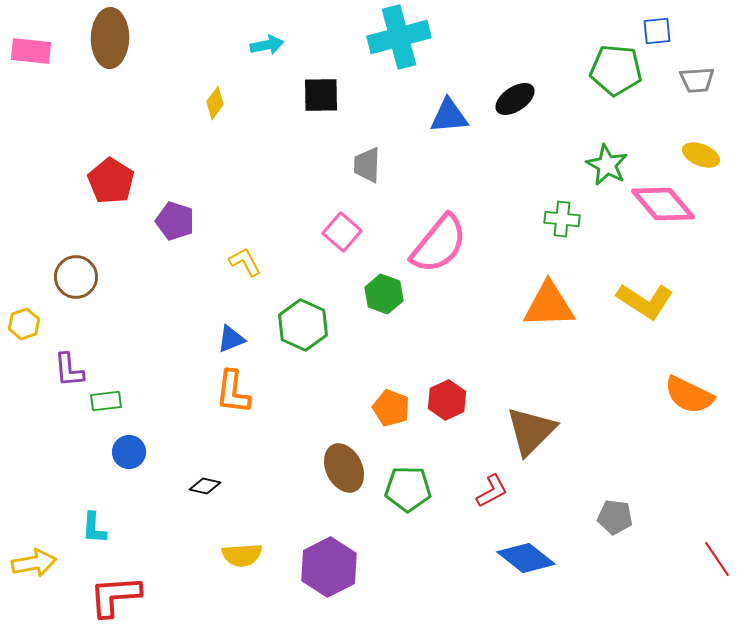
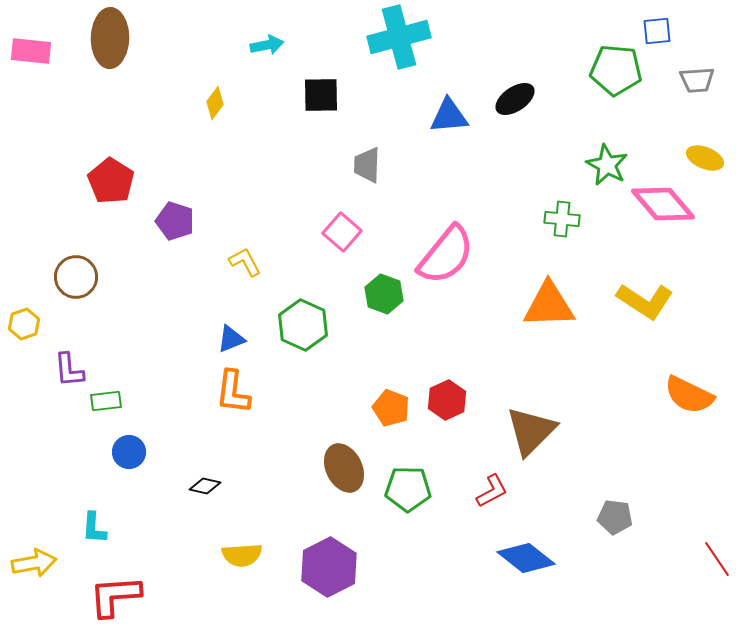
yellow ellipse at (701, 155): moved 4 px right, 3 px down
pink semicircle at (439, 244): moved 7 px right, 11 px down
